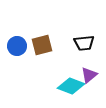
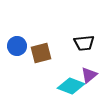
brown square: moved 1 px left, 8 px down
